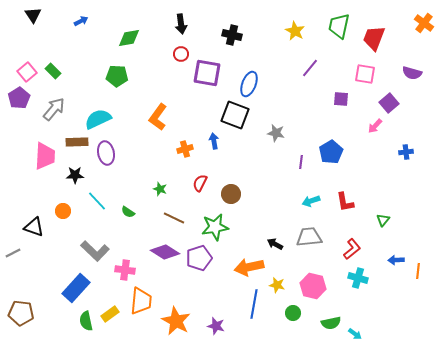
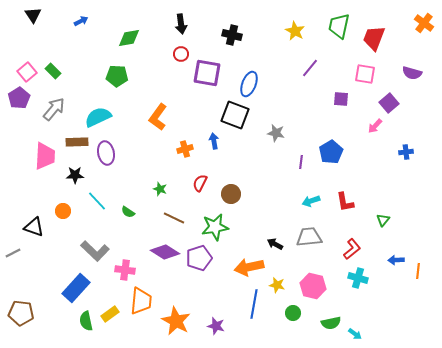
cyan semicircle at (98, 119): moved 2 px up
